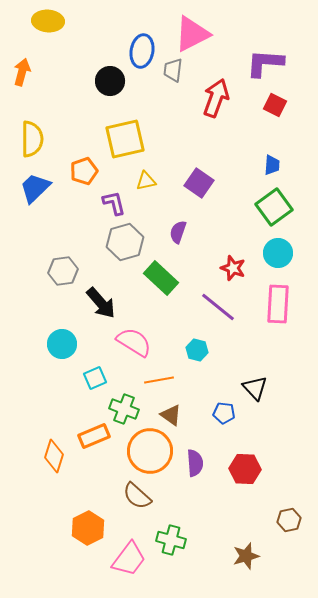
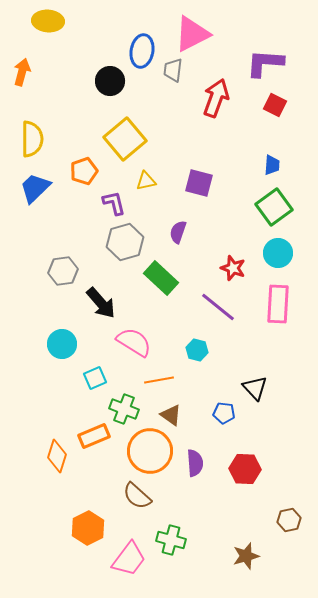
yellow square at (125, 139): rotated 27 degrees counterclockwise
purple square at (199, 183): rotated 20 degrees counterclockwise
orange diamond at (54, 456): moved 3 px right
